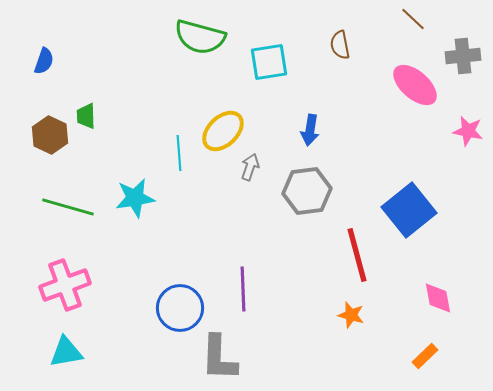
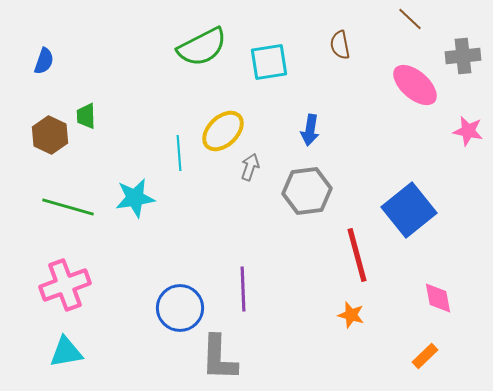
brown line: moved 3 px left
green semicircle: moved 2 px right, 10 px down; rotated 42 degrees counterclockwise
